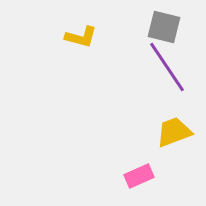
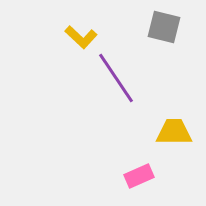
yellow L-shape: rotated 28 degrees clockwise
purple line: moved 51 px left, 11 px down
yellow trapezoid: rotated 21 degrees clockwise
